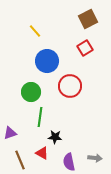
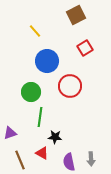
brown square: moved 12 px left, 4 px up
gray arrow: moved 4 px left, 1 px down; rotated 80 degrees clockwise
